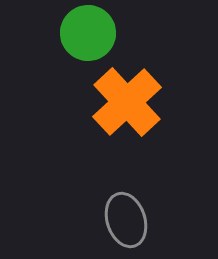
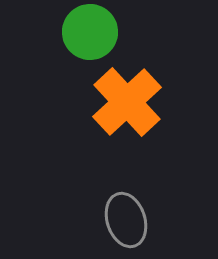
green circle: moved 2 px right, 1 px up
